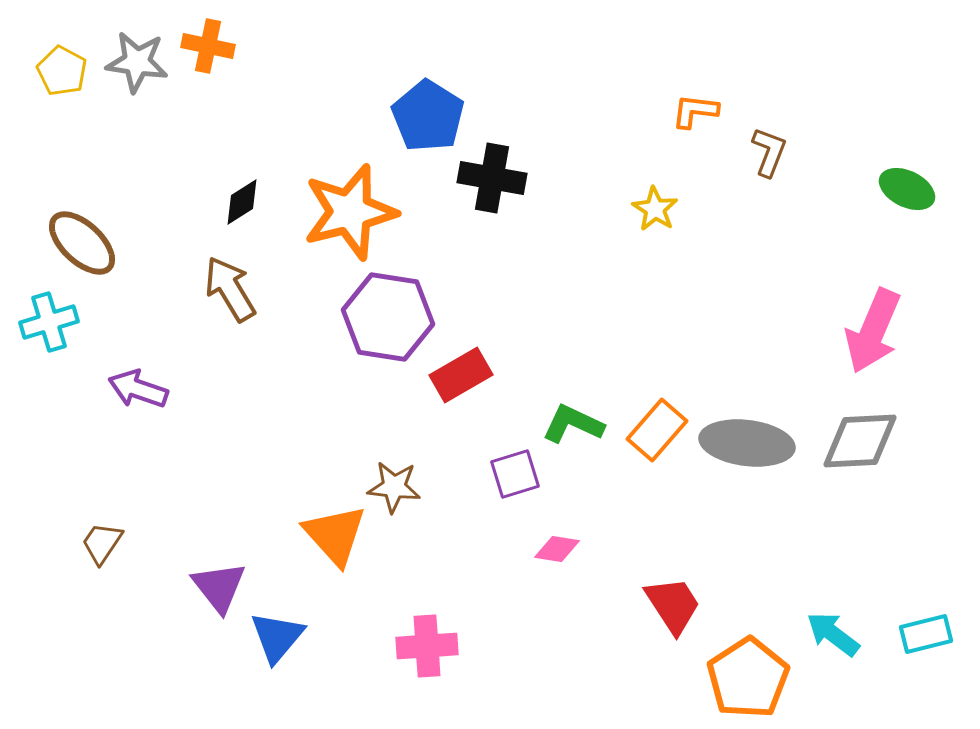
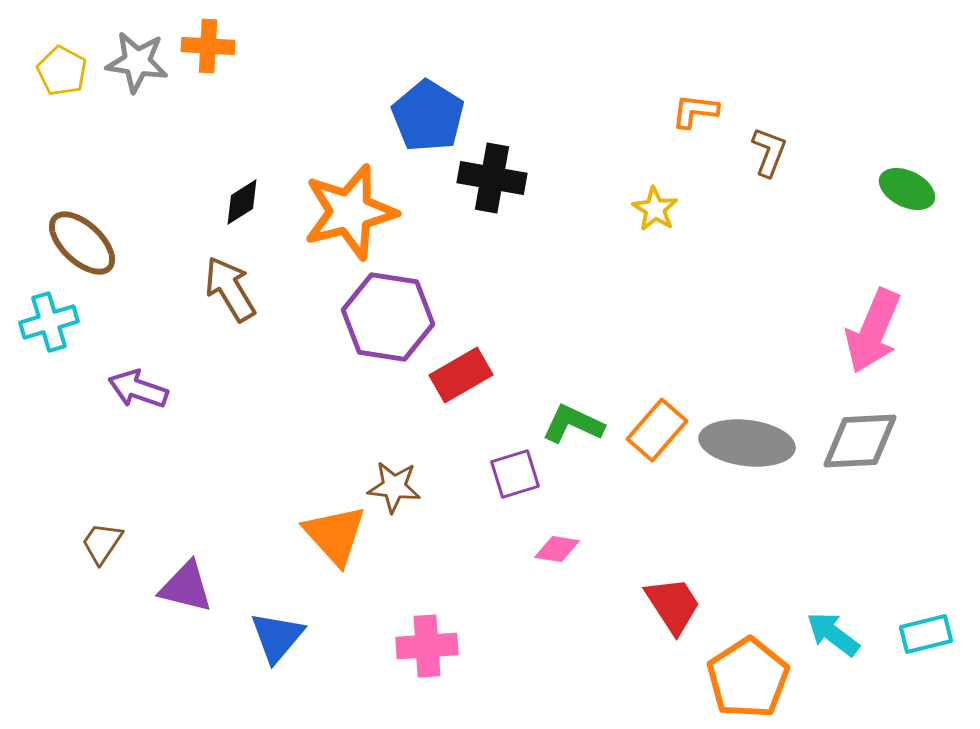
orange cross: rotated 9 degrees counterclockwise
purple triangle: moved 33 px left; rotated 38 degrees counterclockwise
